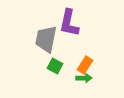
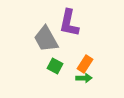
gray trapezoid: rotated 40 degrees counterclockwise
orange rectangle: moved 1 px up
